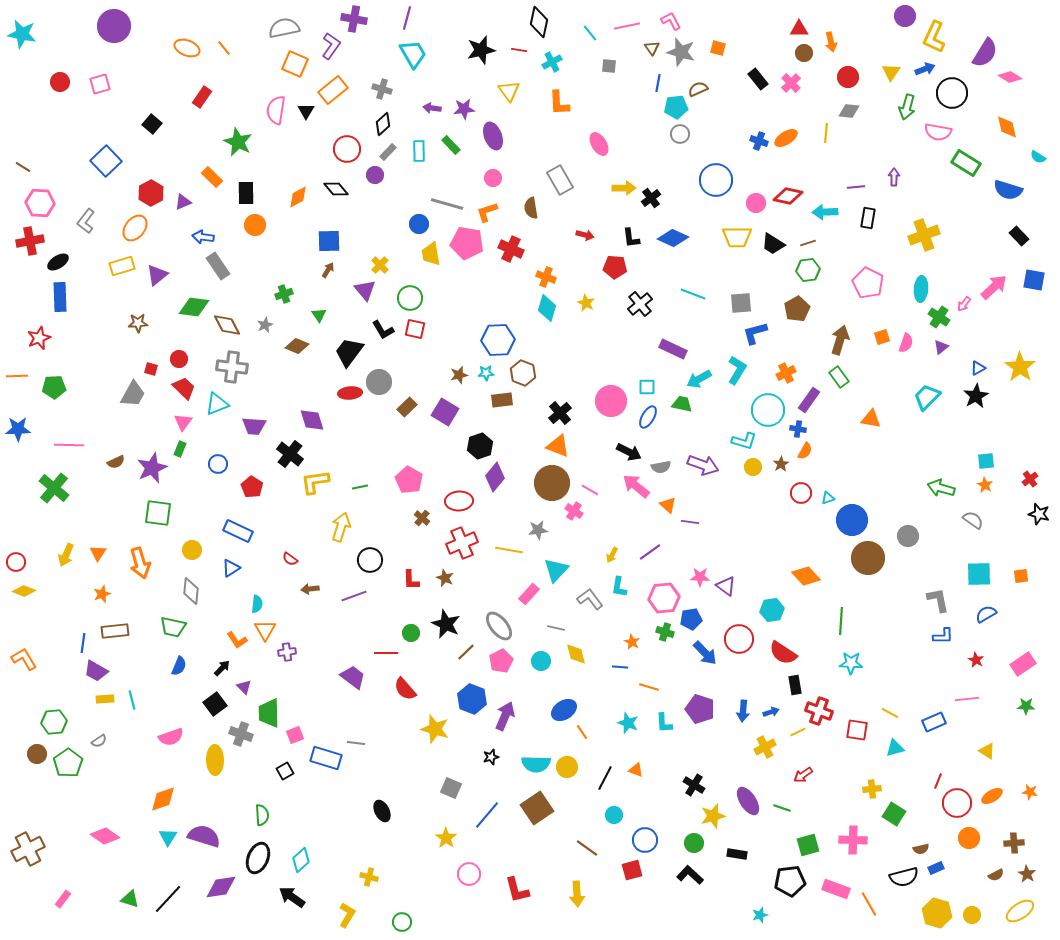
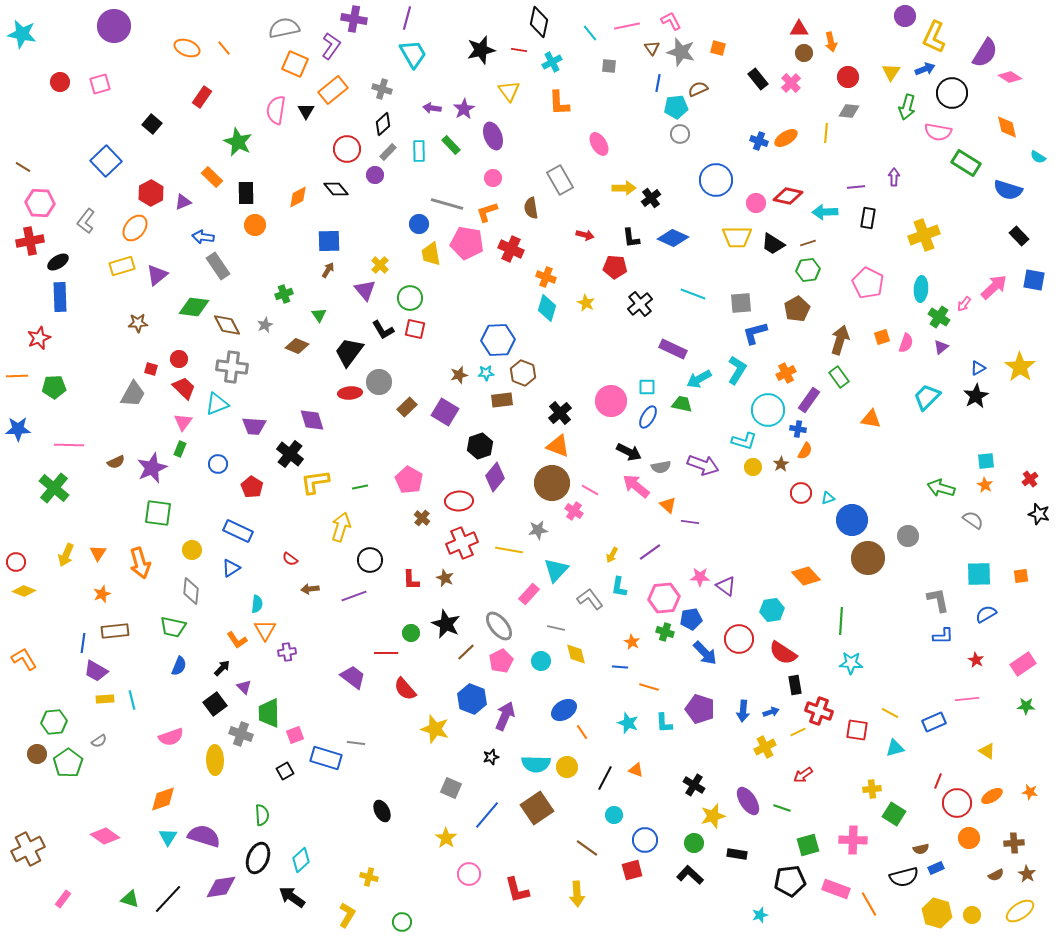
purple star at (464, 109): rotated 25 degrees counterclockwise
